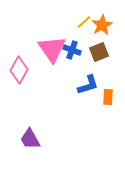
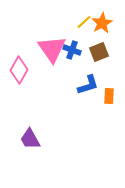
orange star: moved 2 px up
orange rectangle: moved 1 px right, 1 px up
